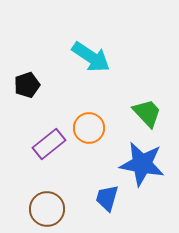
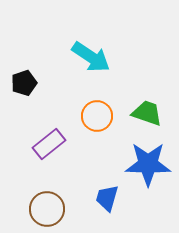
black pentagon: moved 3 px left, 2 px up
green trapezoid: rotated 28 degrees counterclockwise
orange circle: moved 8 px right, 12 px up
blue star: moved 6 px right; rotated 9 degrees counterclockwise
